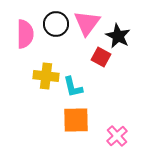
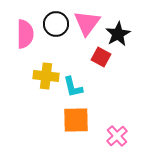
black star: moved 2 px up; rotated 15 degrees clockwise
